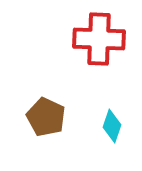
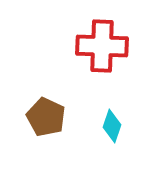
red cross: moved 3 px right, 7 px down
